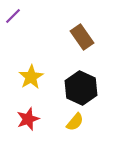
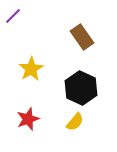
yellow star: moved 8 px up
